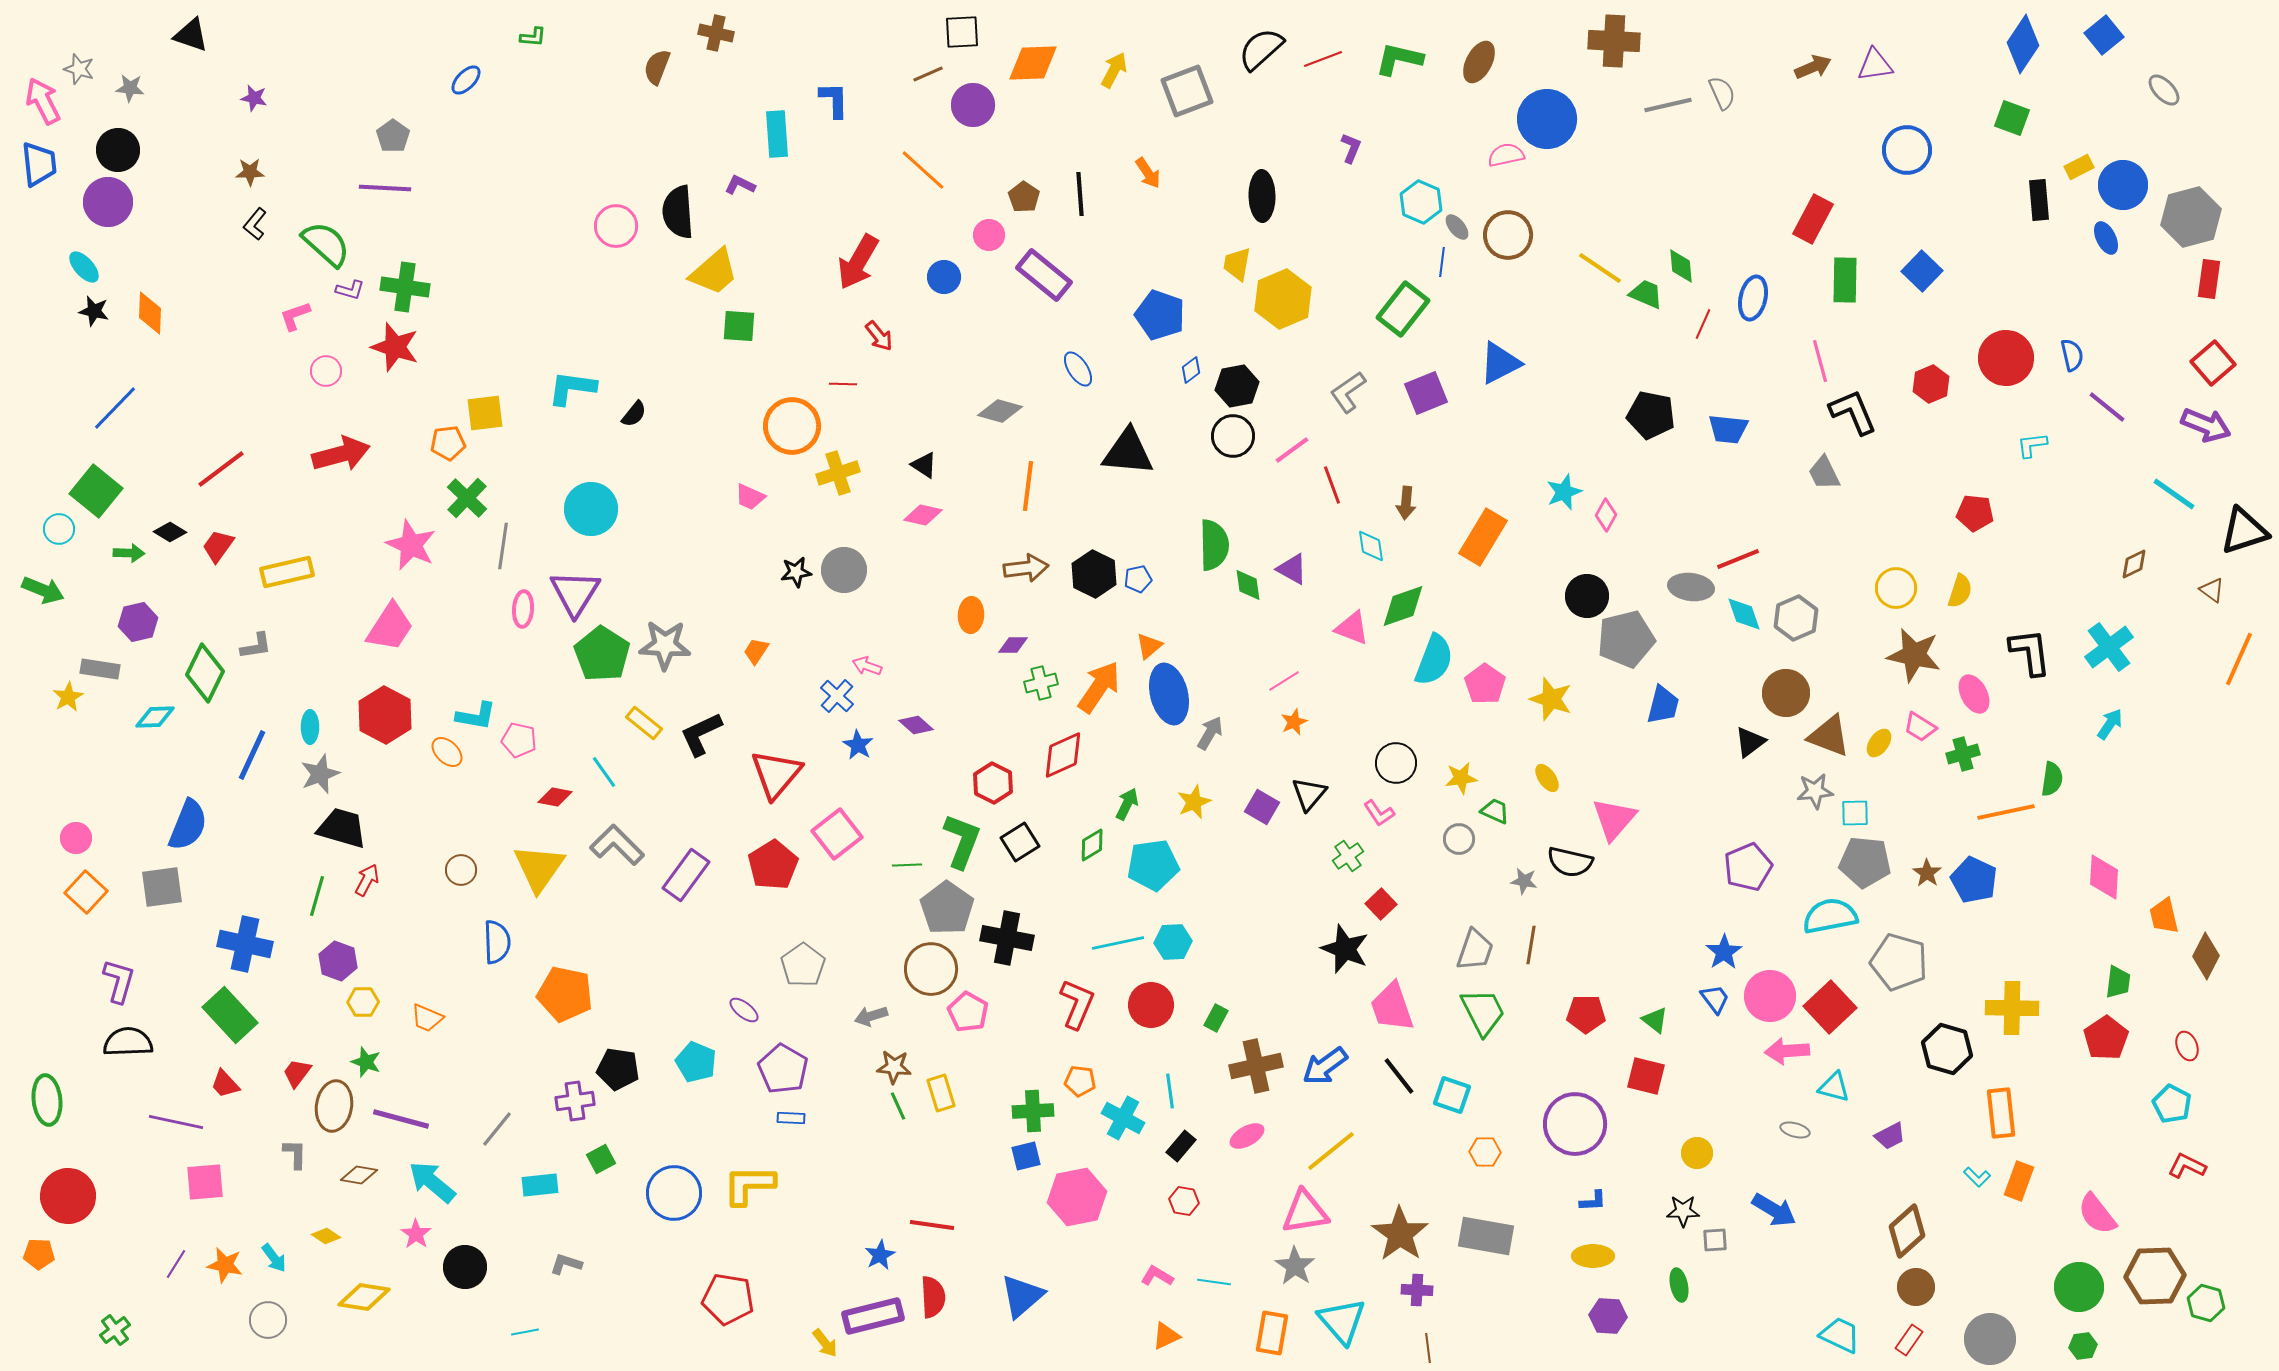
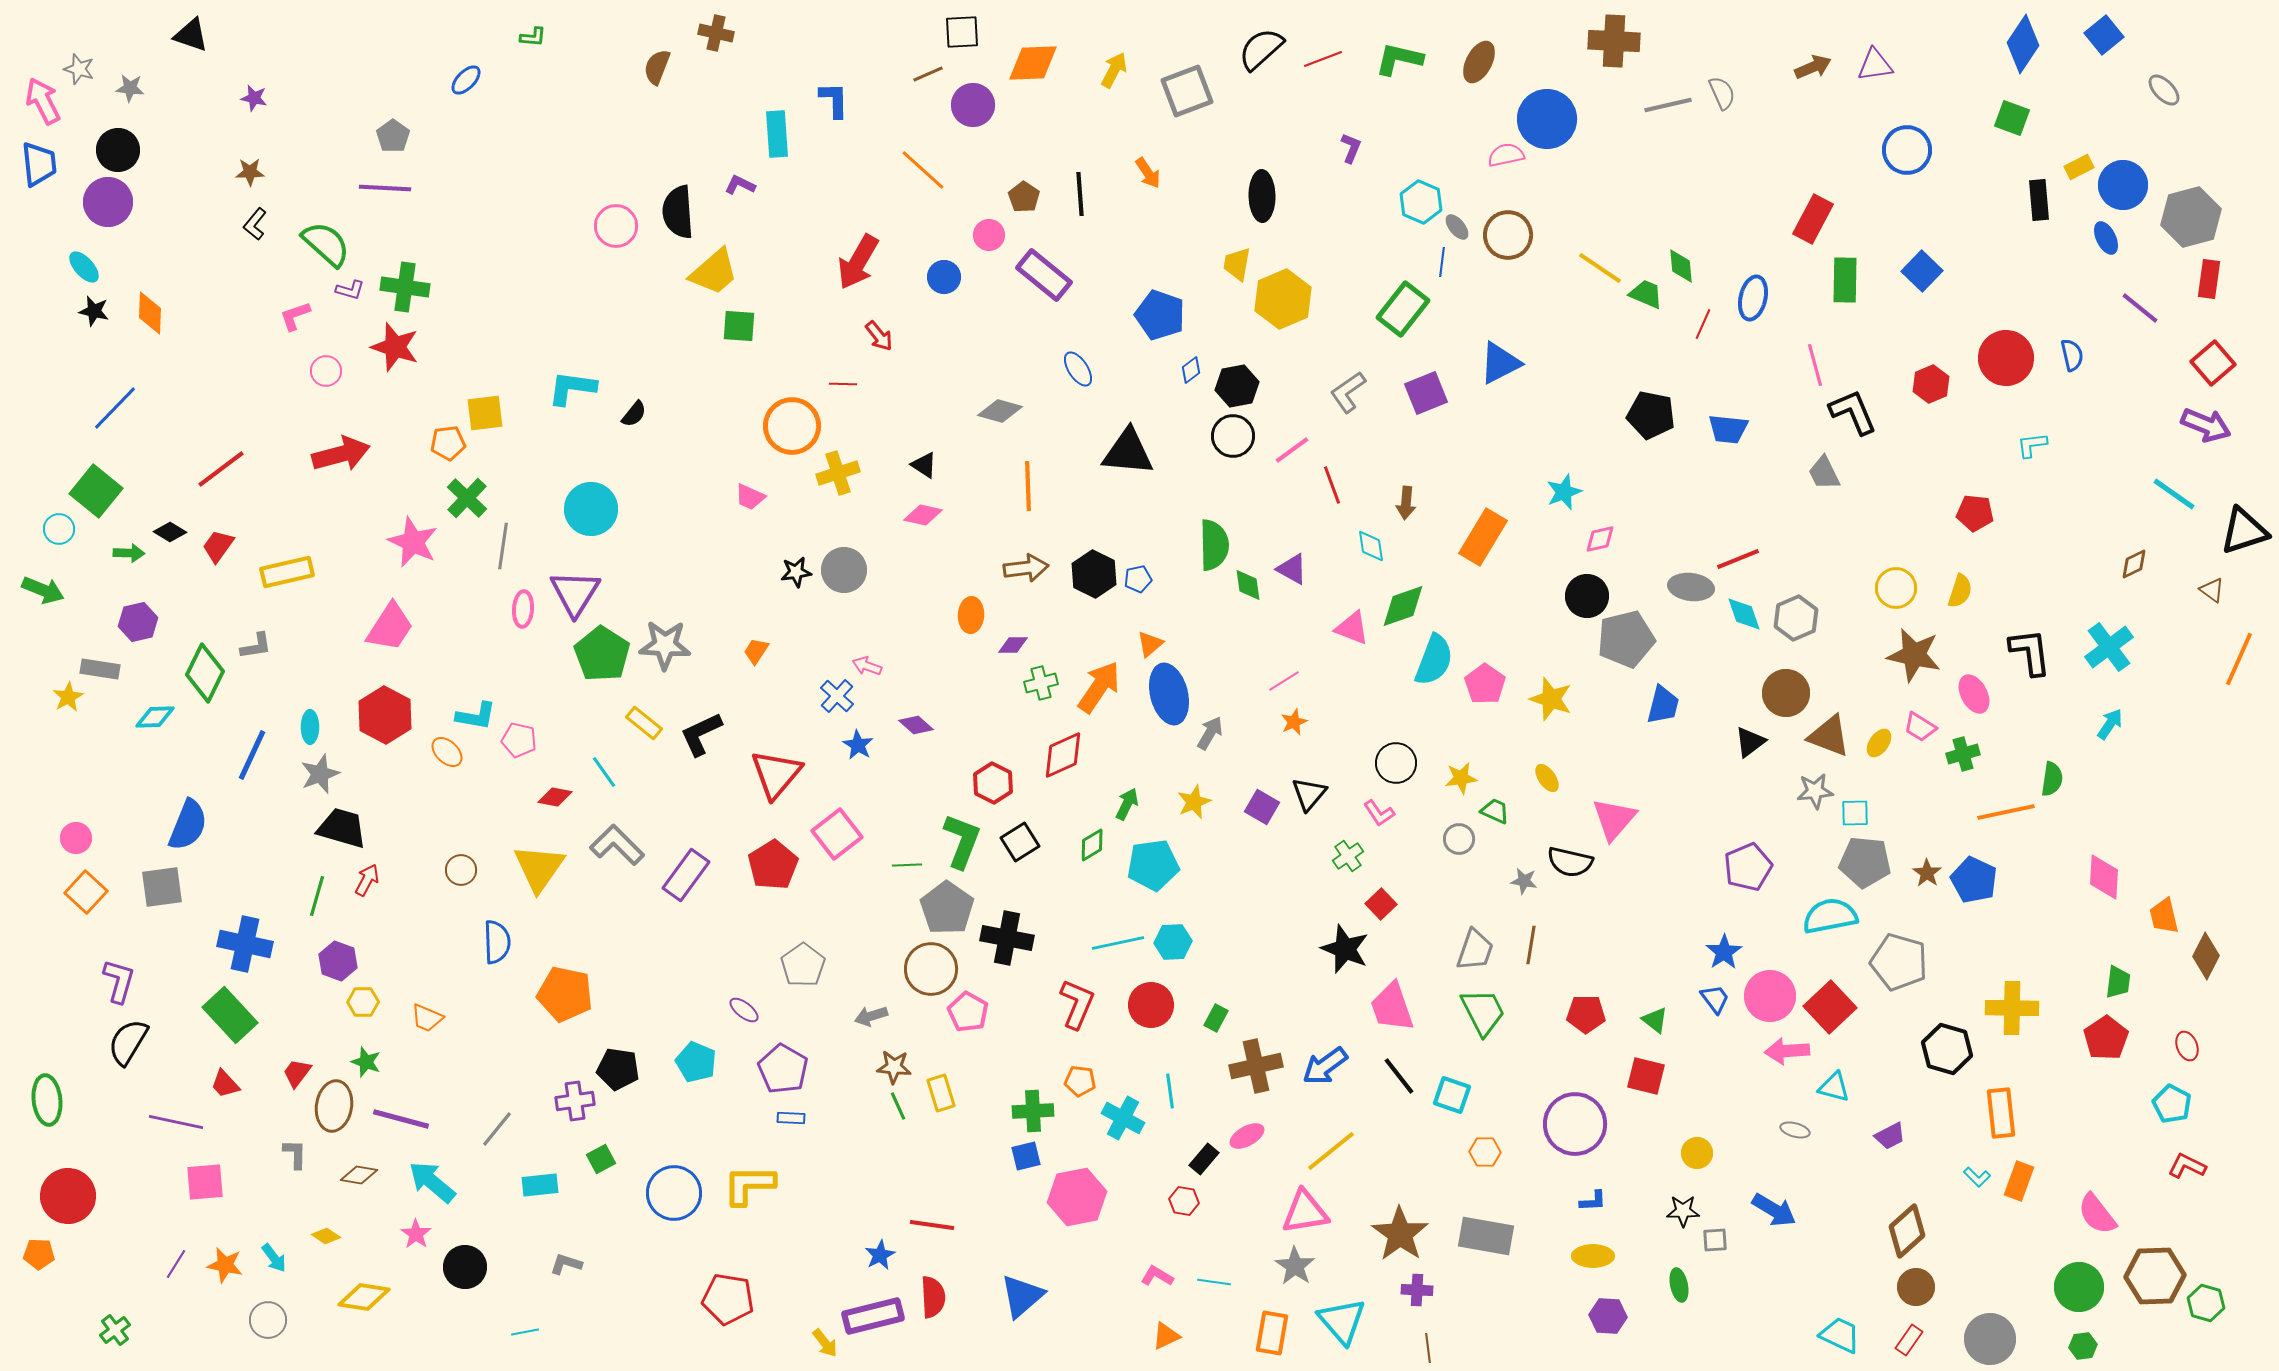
pink line at (1820, 361): moved 5 px left, 4 px down
purple line at (2107, 407): moved 33 px right, 99 px up
orange line at (1028, 486): rotated 9 degrees counterclockwise
pink diamond at (1606, 515): moved 6 px left, 24 px down; rotated 48 degrees clockwise
pink star at (411, 545): moved 2 px right, 3 px up
orange triangle at (1149, 646): moved 1 px right, 2 px up
black semicircle at (128, 1042): rotated 57 degrees counterclockwise
black rectangle at (1181, 1146): moved 23 px right, 13 px down
